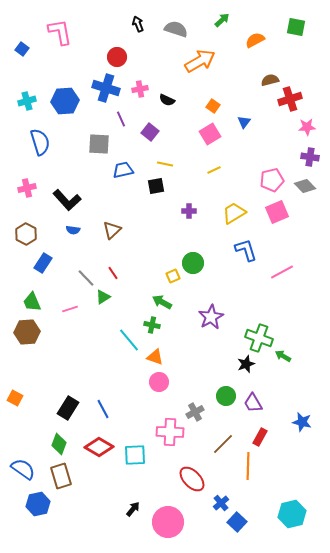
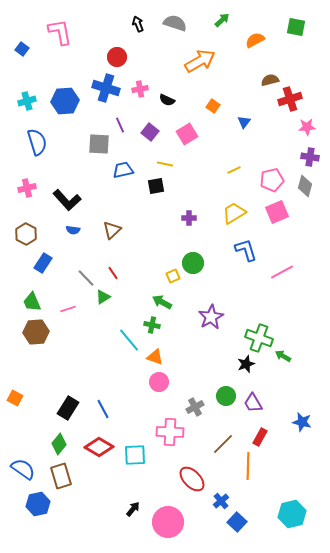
gray semicircle at (176, 29): moved 1 px left, 6 px up
purple line at (121, 119): moved 1 px left, 6 px down
pink square at (210, 134): moved 23 px left
blue semicircle at (40, 142): moved 3 px left
yellow line at (214, 170): moved 20 px right
gray diamond at (305, 186): rotated 60 degrees clockwise
purple cross at (189, 211): moved 7 px down
pink line at (70, 309): moved 2 px left
brown hexagon at (27, 332): moved 9 px right
gray cross at (195, 412): moved 5 px up
green diamond at (59, 444): rotated 20 degrees clockwise
blue cross at (221, 503): moved 2 px up
